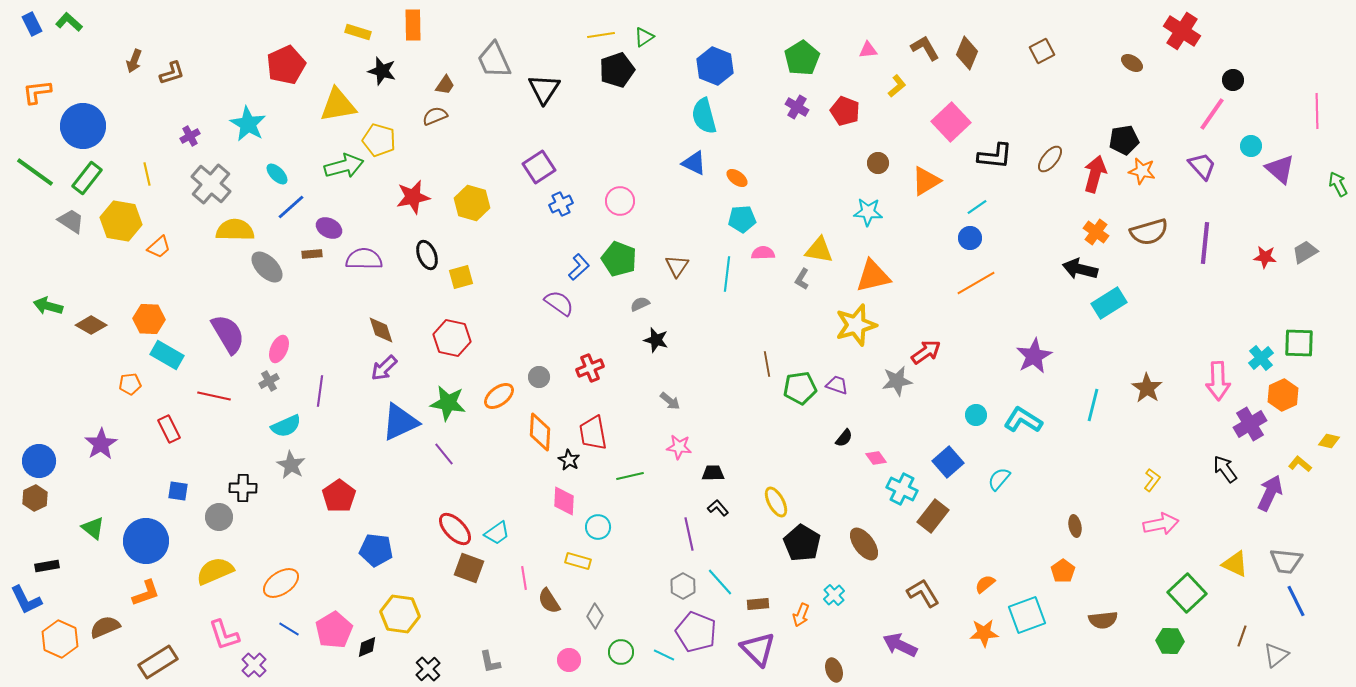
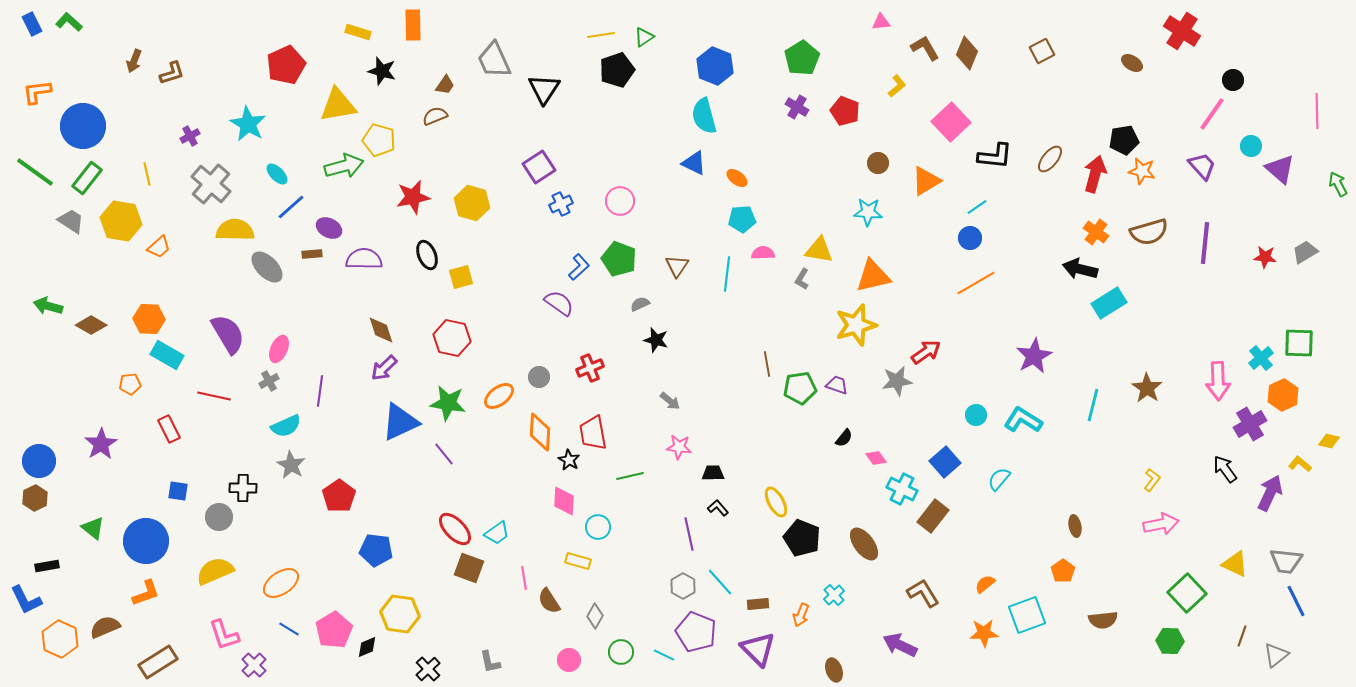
pink triangle at (868, 50): moved 13 px right, 28 px up
blue square at (948, 462): moved 3 px left
black pentagon at (802, 543): moved 5 px up; rotated 9 degrees counterclockwise
